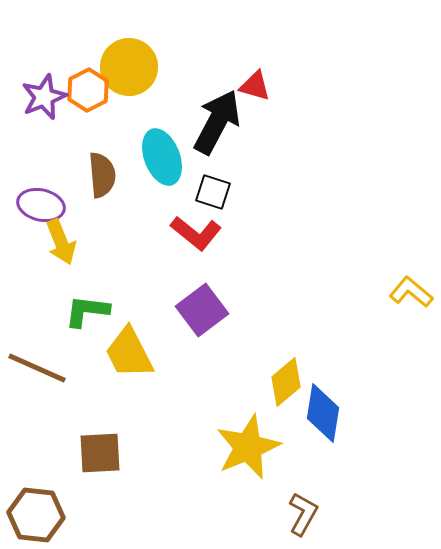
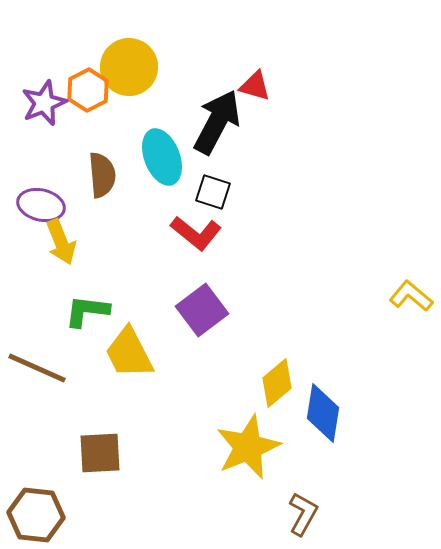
purple star: moved 6 px down
yellow L-shape: moved 4 px down
yellow diamond: moved 9 px left, 1 px down
